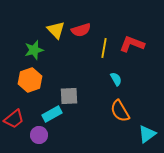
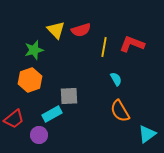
yellow line: moved 1 px up
